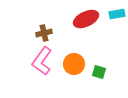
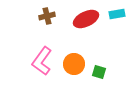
brown cross: moved 3 px right, 17 px up
